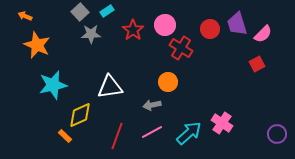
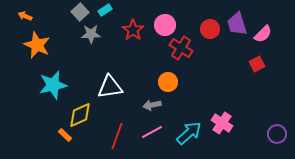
cyan rectangle: moved 2 px left, 1 px up
orange rectangle: moved 1 px up
